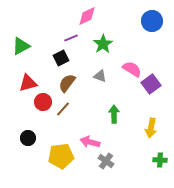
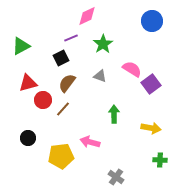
red circle: moved 2 px up
yellow arrow: rotated 90 degrees counterclockwise
gray cross: moved 10 px right, 16 px down
